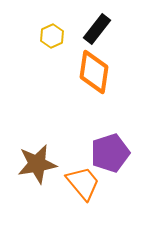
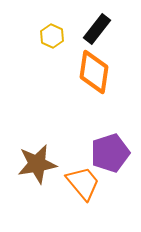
yellow hexagon: rotated 10 degrees counterclockwise
